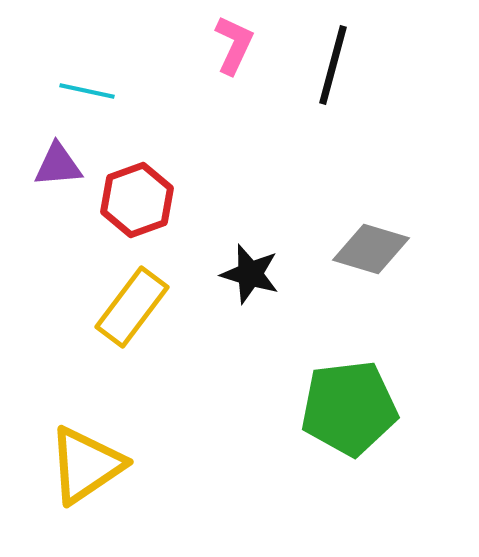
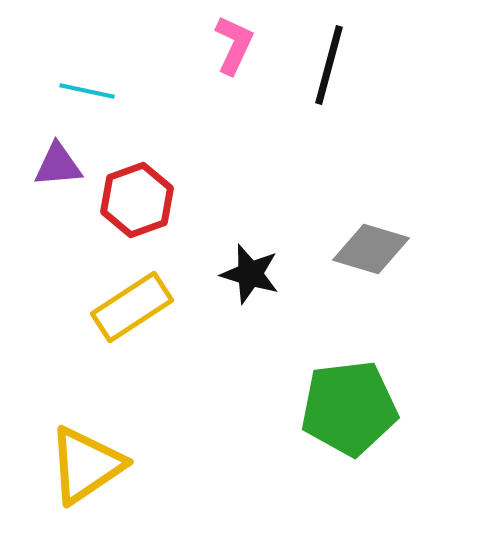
black line: moved 4 px left
yellow rectangle: rotated 20 degrees clockwise
